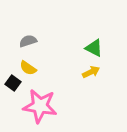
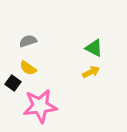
pink star: rotated 16 degrees counterclockwise
